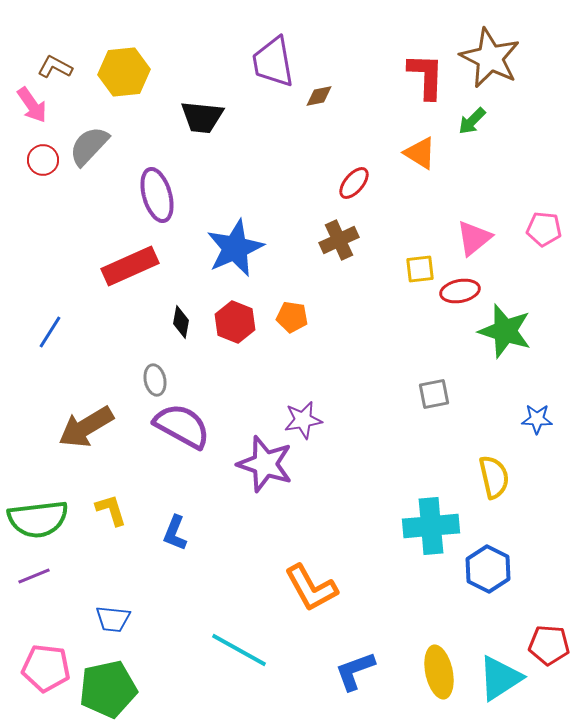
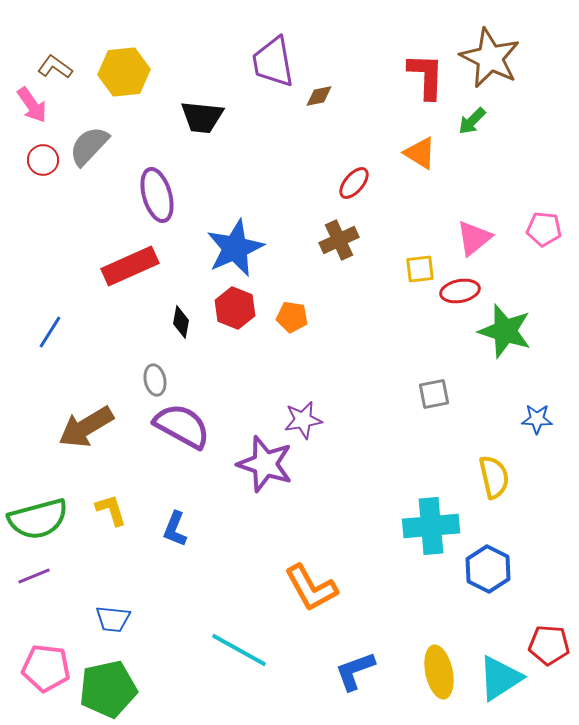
brown L-shape at (55, 67): rotated 8 degrees clockwise
red hexagon at (235, 322): moved 14 px up
green semicircle at (38, 519): rotated 8 degrees counterclockwise
blue L-shape at (175, 533): moved 4 px up
